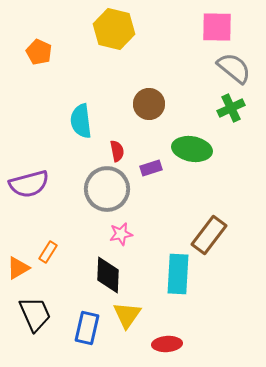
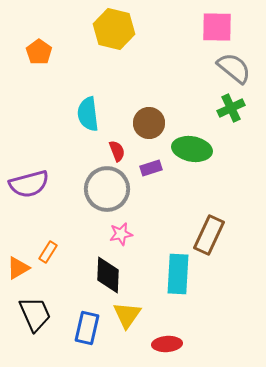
orange pentagon: rotated 10 degrees clockwise
brown circle: moved 19 px down
cyan semicircle: moved 7 px right, 7 px up
red semicircle: rotated 10 degrees counterclockwise
brown rectangle: rotated 12 degrees counterclockwise
